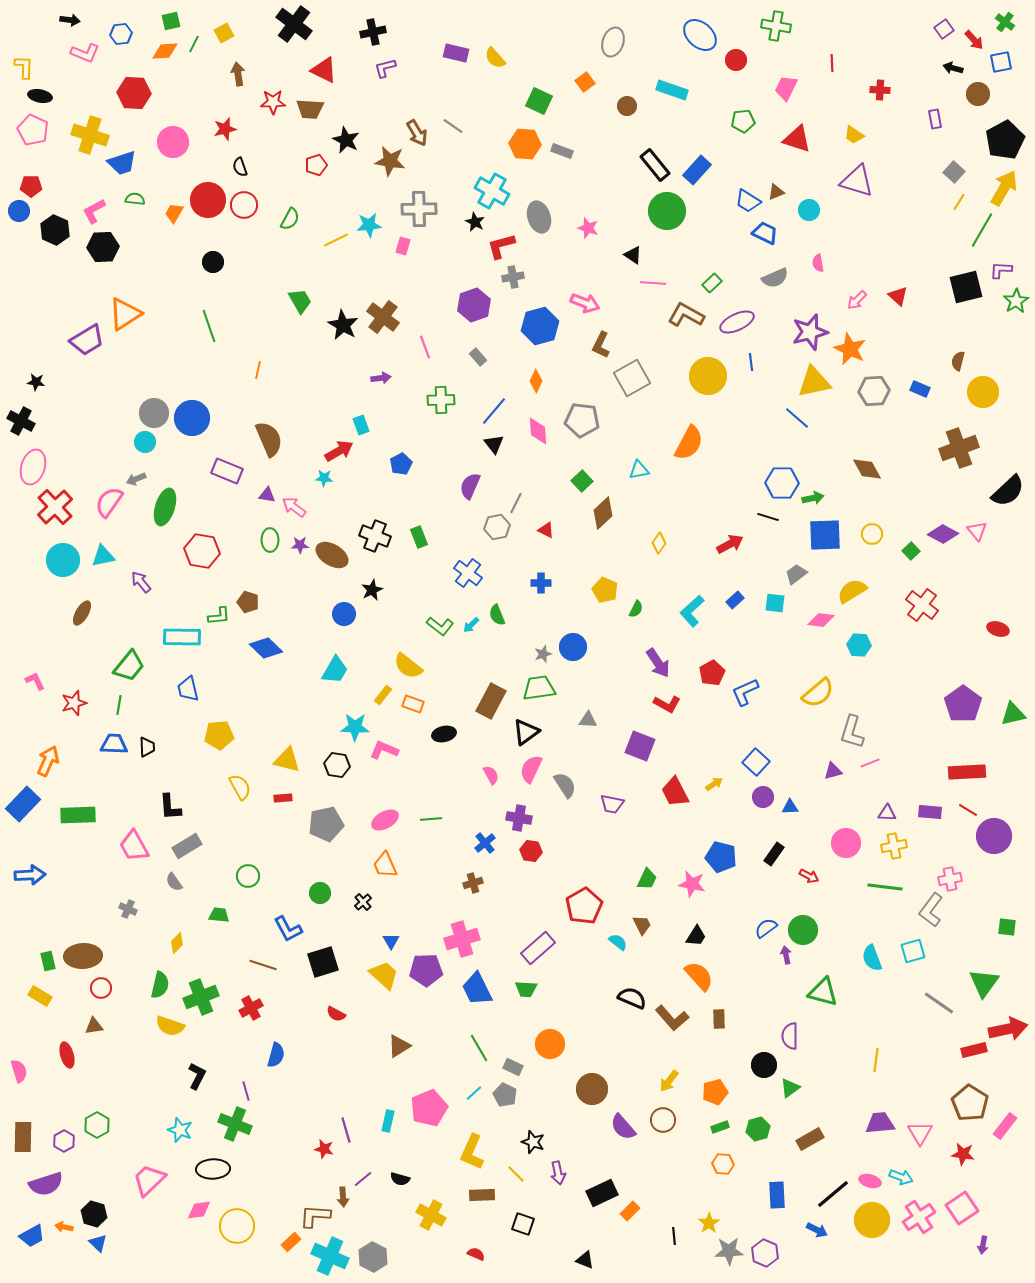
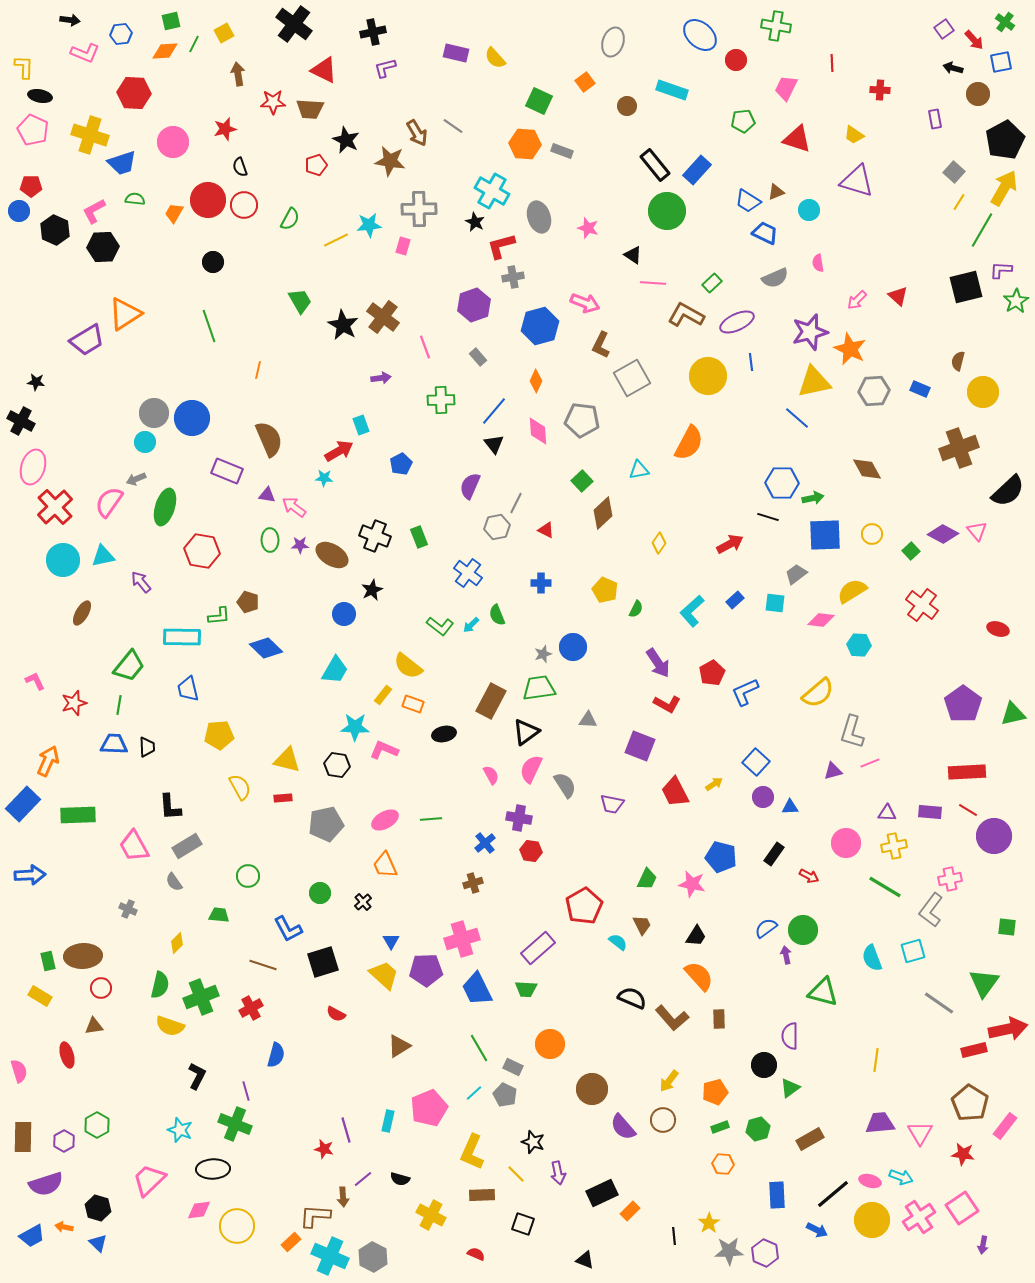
green line at (885, 887): rotated 24 degrees clockwise
black hexagon at (94, 1214): moved 4 px right, 6 px up
